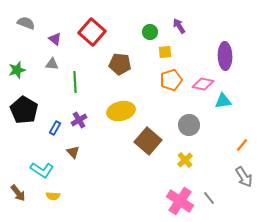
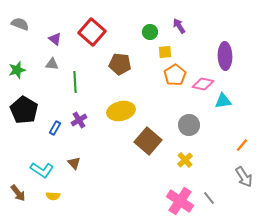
gray semicircle: moved 6 px left, 1 px down
orange pentagon: moved 4 px right, 5 px up; rotated 15 degrees counterclockwise
brown triangle: moved 1 px right, 11 px down
